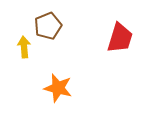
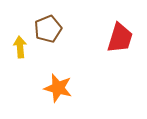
brown pentagon: moved 3 px down
yellow arrow: moved 4 px left
